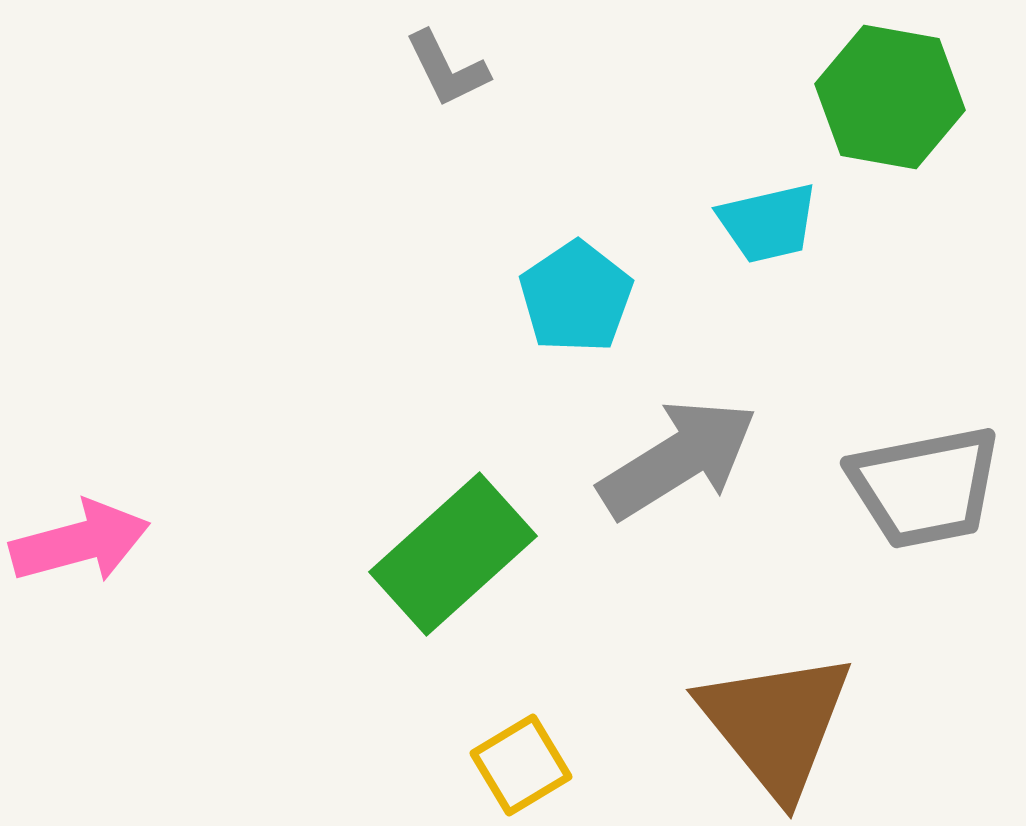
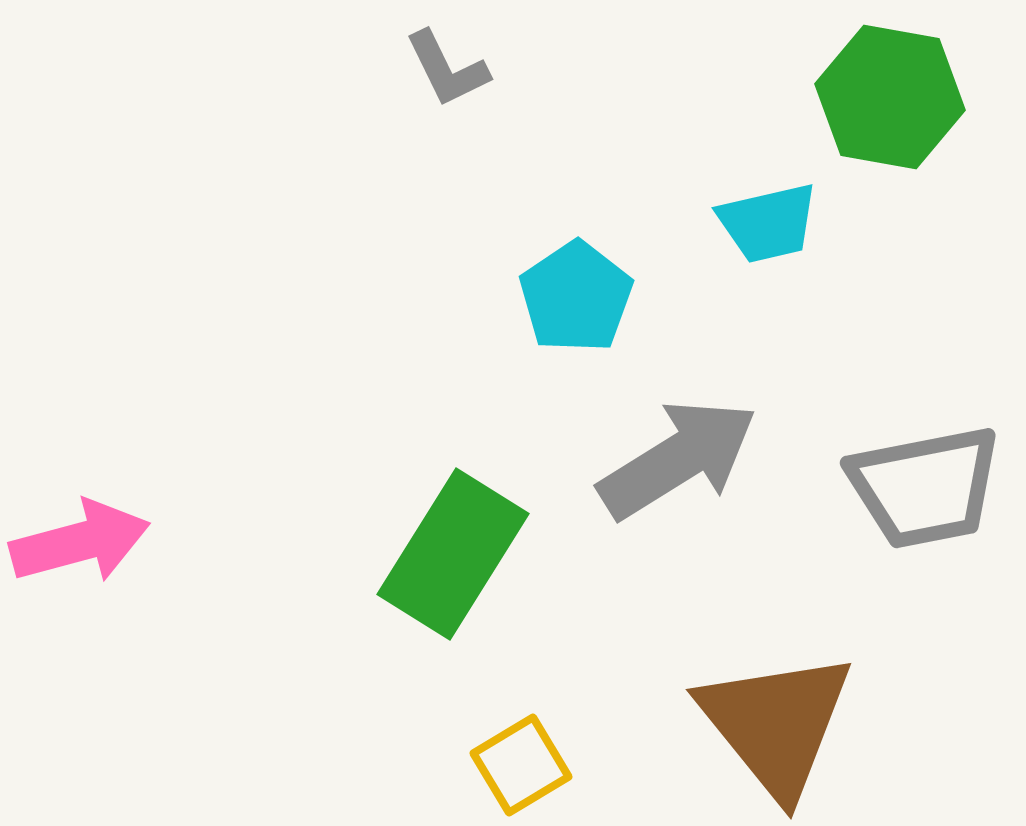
green rectangle: rotated 16 degrees counterclockwise
